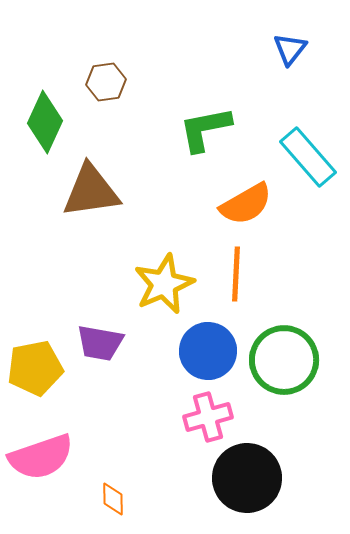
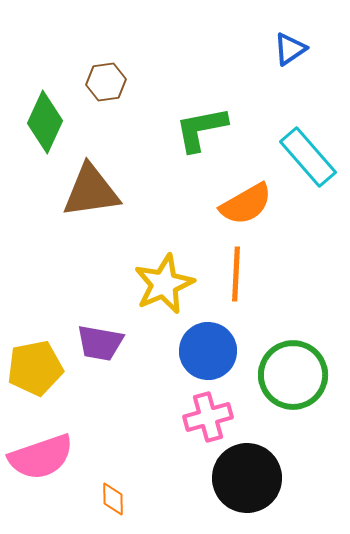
blue triangle: rotated 18 degrees clockwise
green L-shape: moved 4 px left
green circle: moved 9 px right, 15 px down
